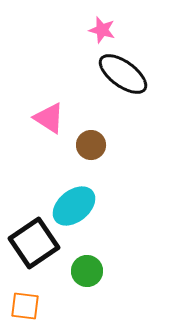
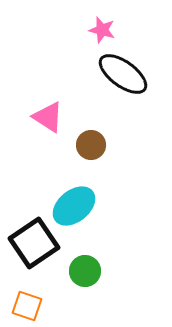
pink triangle: moved 1 px left, 1 px up
green circle: moved 2 px left
orange square: moved 2 px right; rotated 12 degrees clockwise
